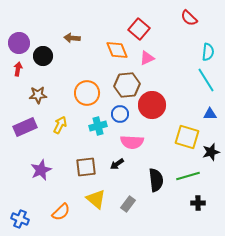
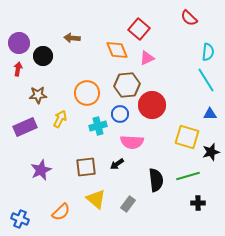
yellow arrow: moved 6 px up
